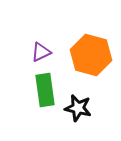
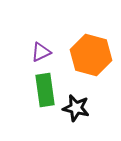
black star: moved 2 px left
